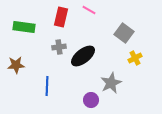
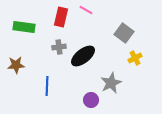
pink line: moved 3 px left
